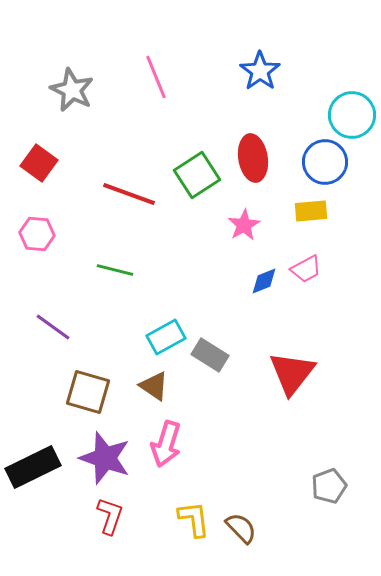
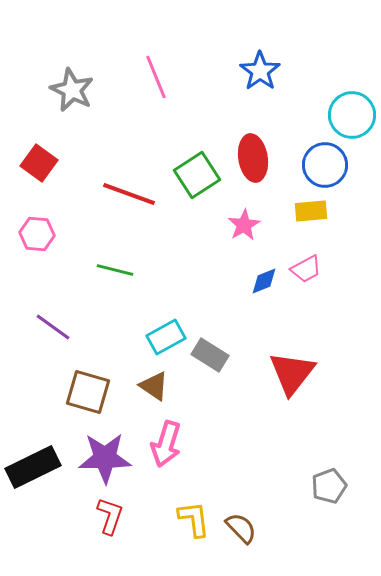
blue circle: moved 3 px down
purple star: rotated 20 degrees counterclockwise
